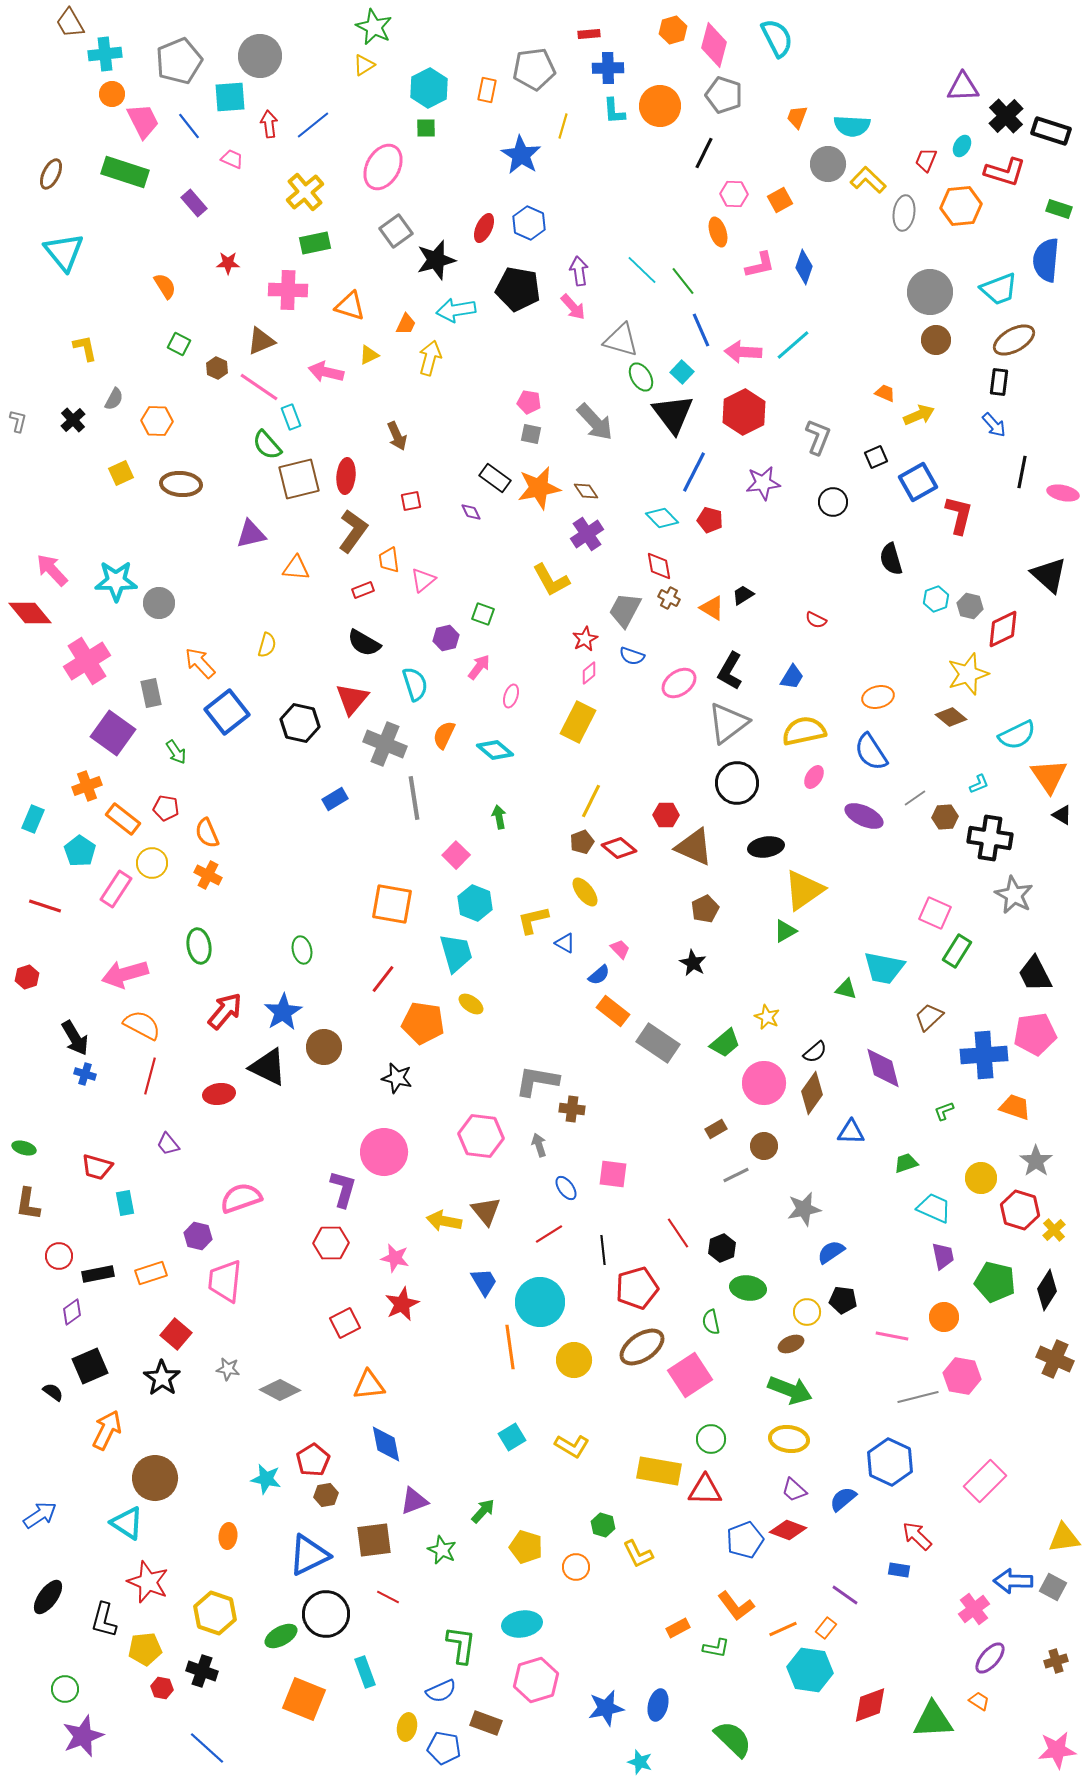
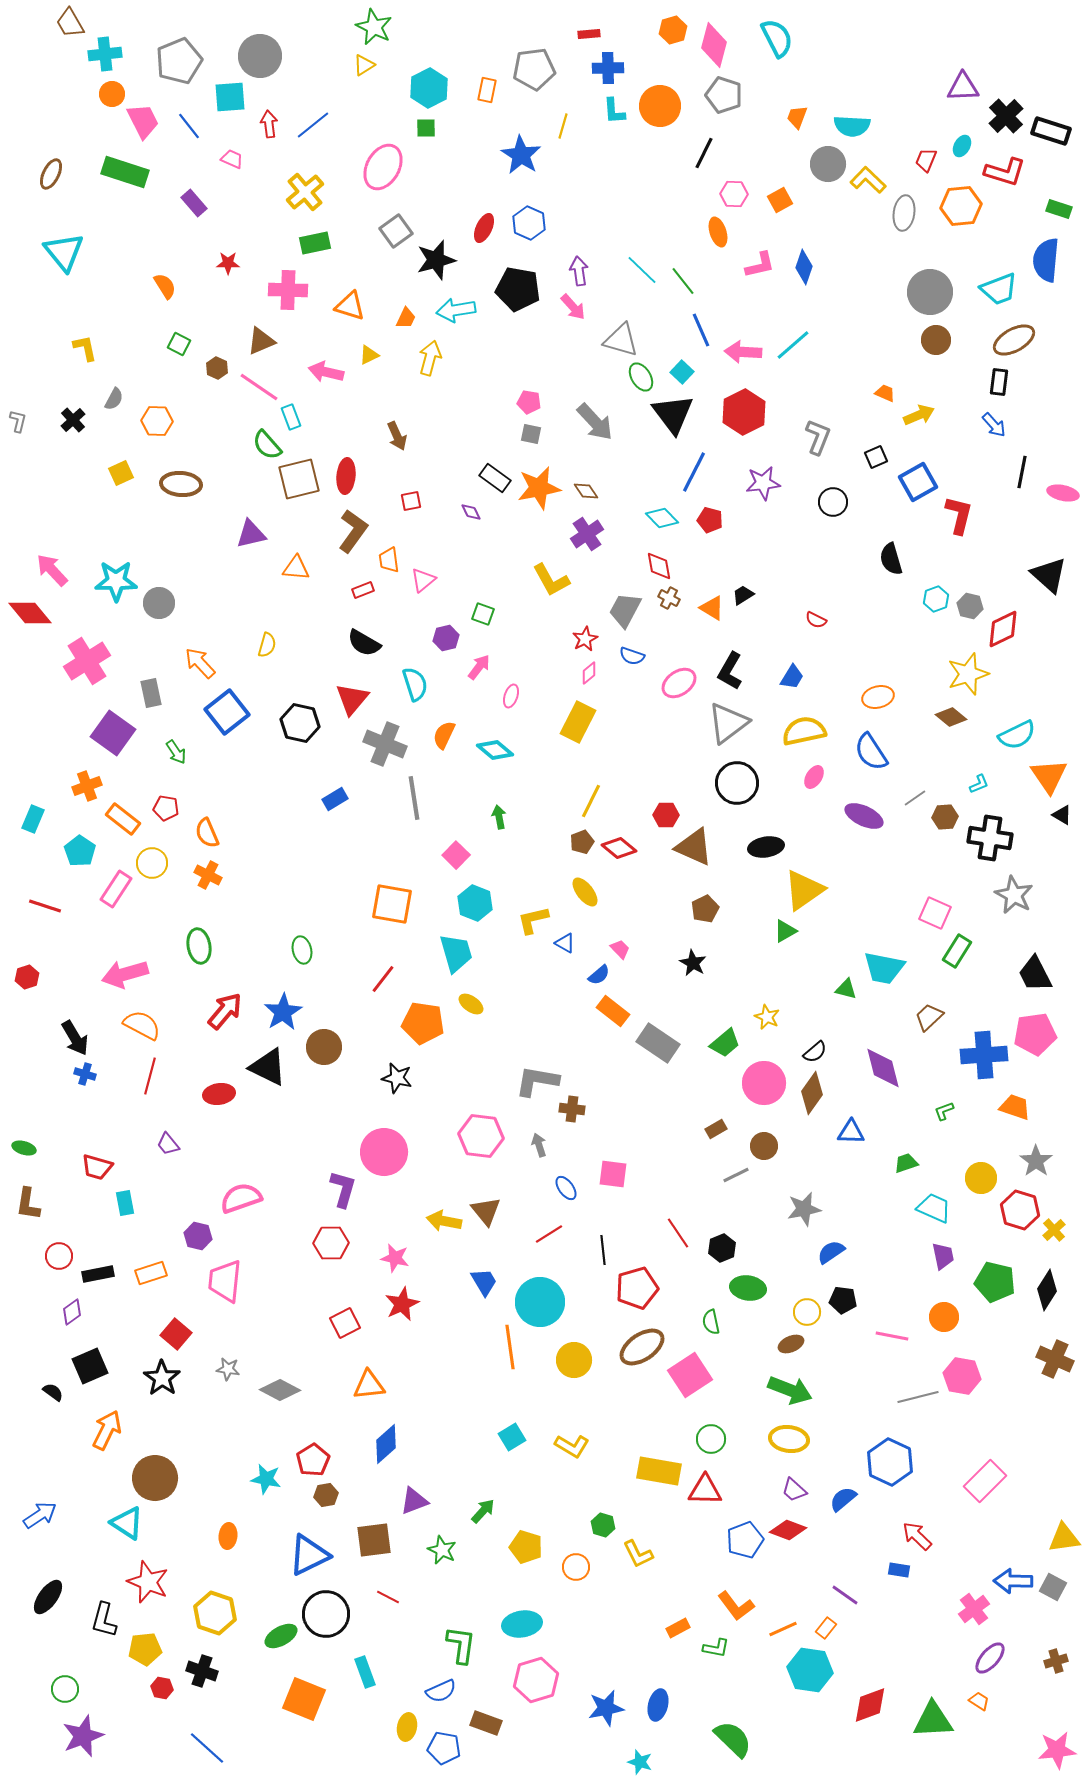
orange trapezoid at (406, 324): moved 6 px up
blue diamond at (386, 1444): rotated 60 degrees clockwise
